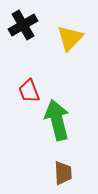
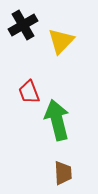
yellow triangle: moved 9 px left, 3 px down
red trapezoid: moved 1 px down
